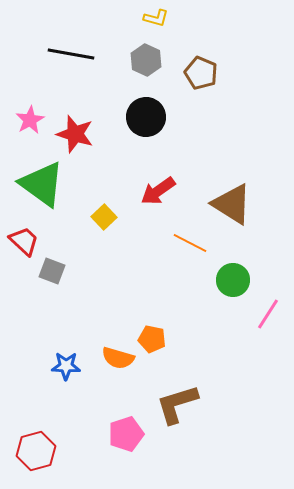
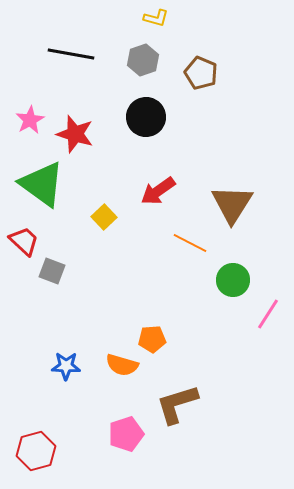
gray hexagon: moved 3 px left; rotated 16 degrees clockwise
brown triangle: rotated 30 degrees clockwise
orange pentagon: rotated 16 degrees counterclockwise
orange semicircle: moved 4 px right, 7 px down
